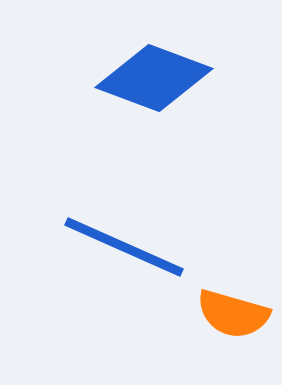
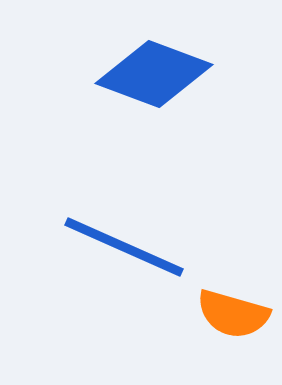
blue diamond: moved 4 px up
